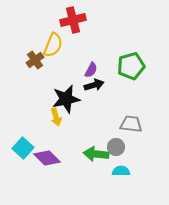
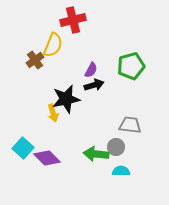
yellow arrow: moved 3 px left, 4 px up
gray trapezoid: moved 1 px left, 1 px down
